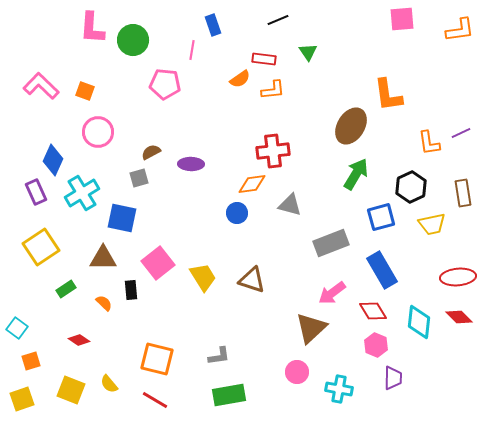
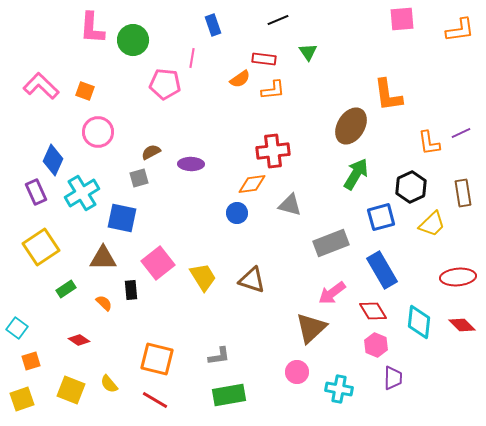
pink line at (192, 50): moved 8 px down
yellow trapezoid at (432, 224): rotated 32 degrees counterclockwise
red diamond at (459, 317): moved 3 px right, 8 px down
